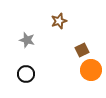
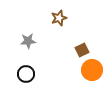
brown star: moved 3 px up
gray star: moved 1 px right, 1 px down; rotated 21 degrees counterclockwise
orange circle: moved 1 px right
